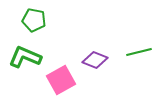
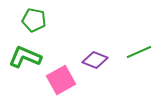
green line: rotated 10 degrees counterclockwise
